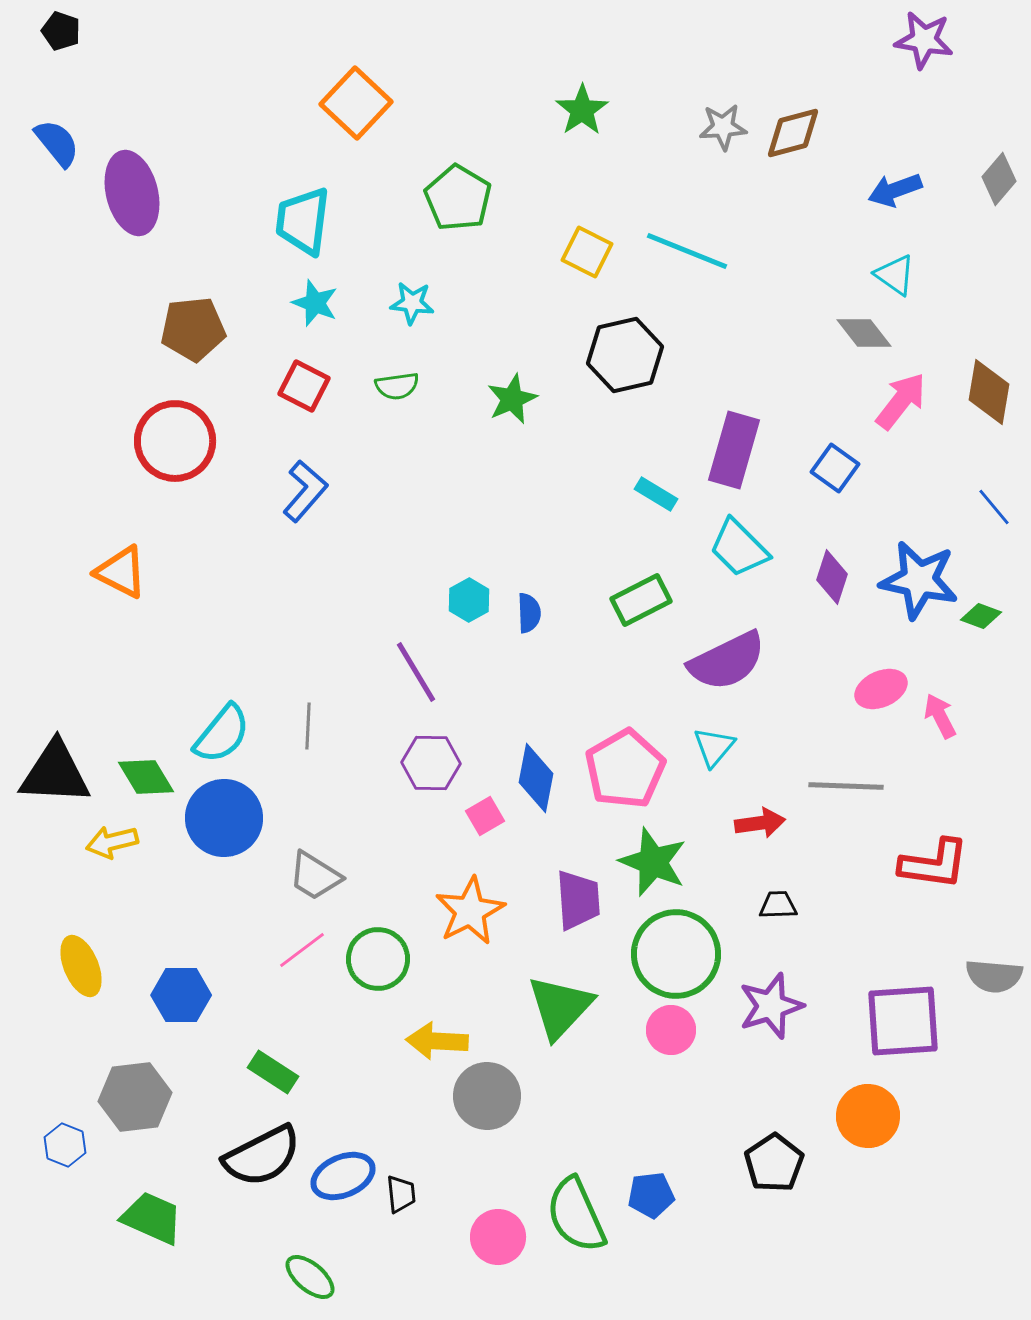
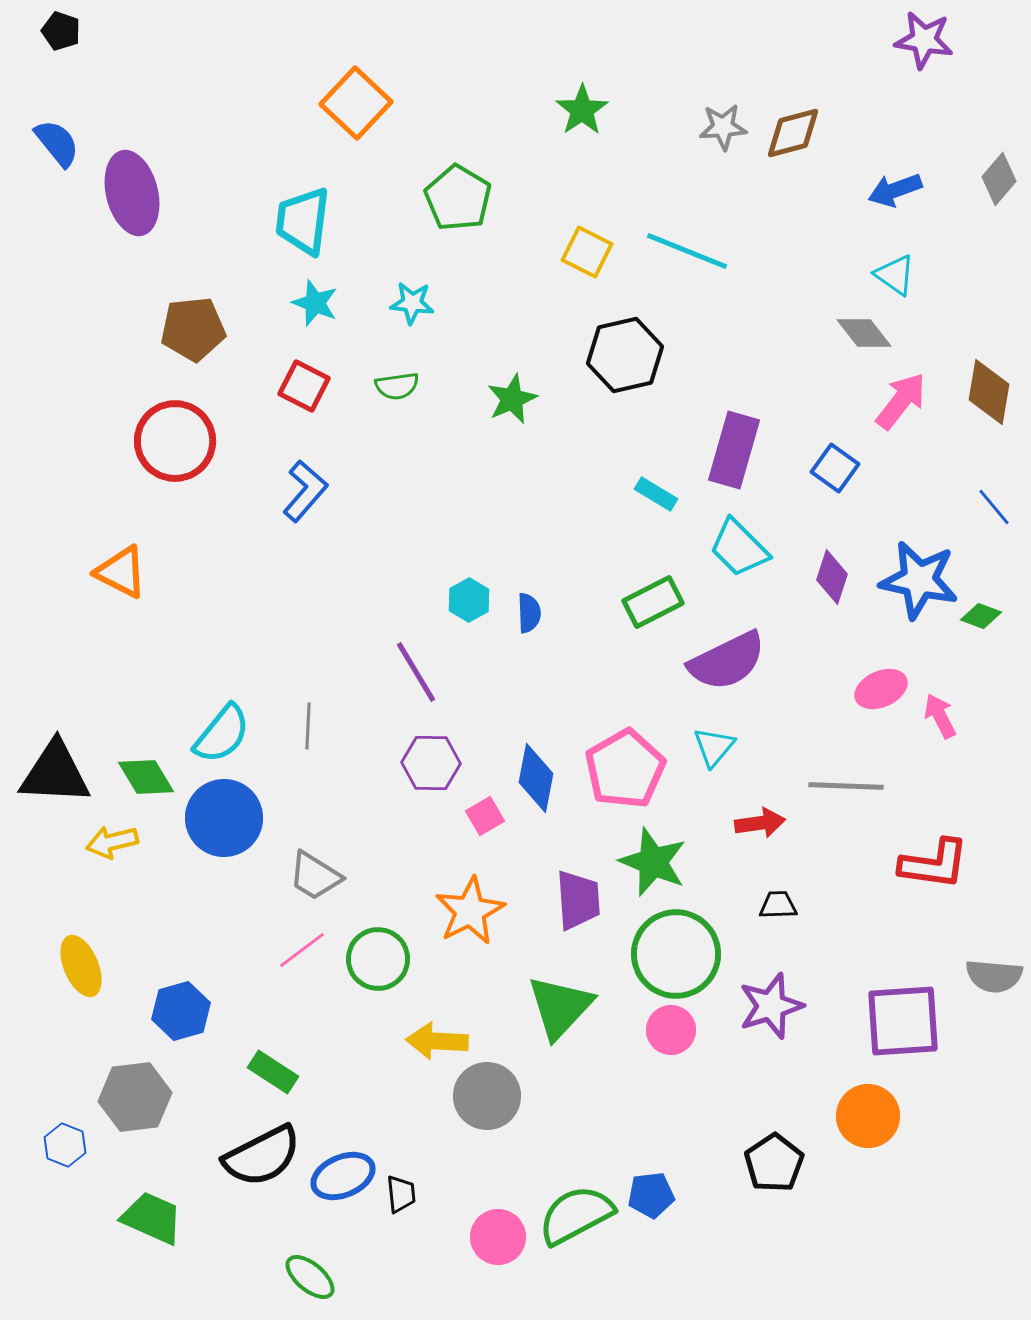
green rectangle at (641, 600): moved 12 px right, 2 px down
blue hexagon at (181, 995): moved 16 px down; rotated 16 degrees counterclockwise
green semicircle at (576, 1215): rotated 86 degrees clockwise
